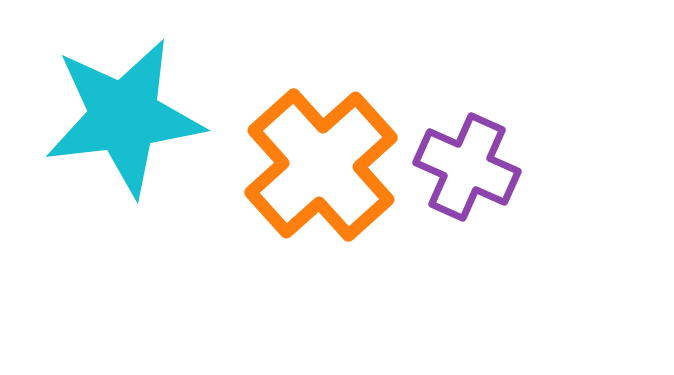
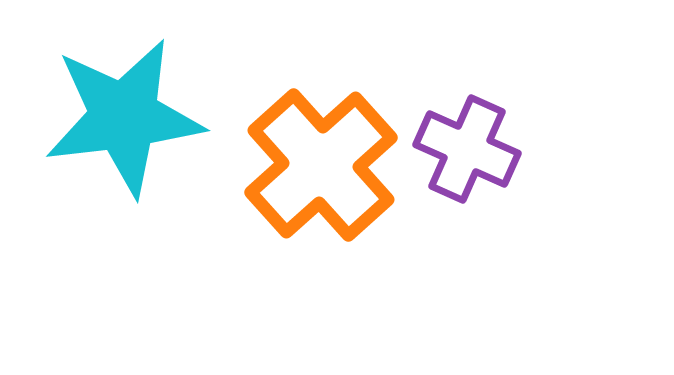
purple cross: moved 18 px up
